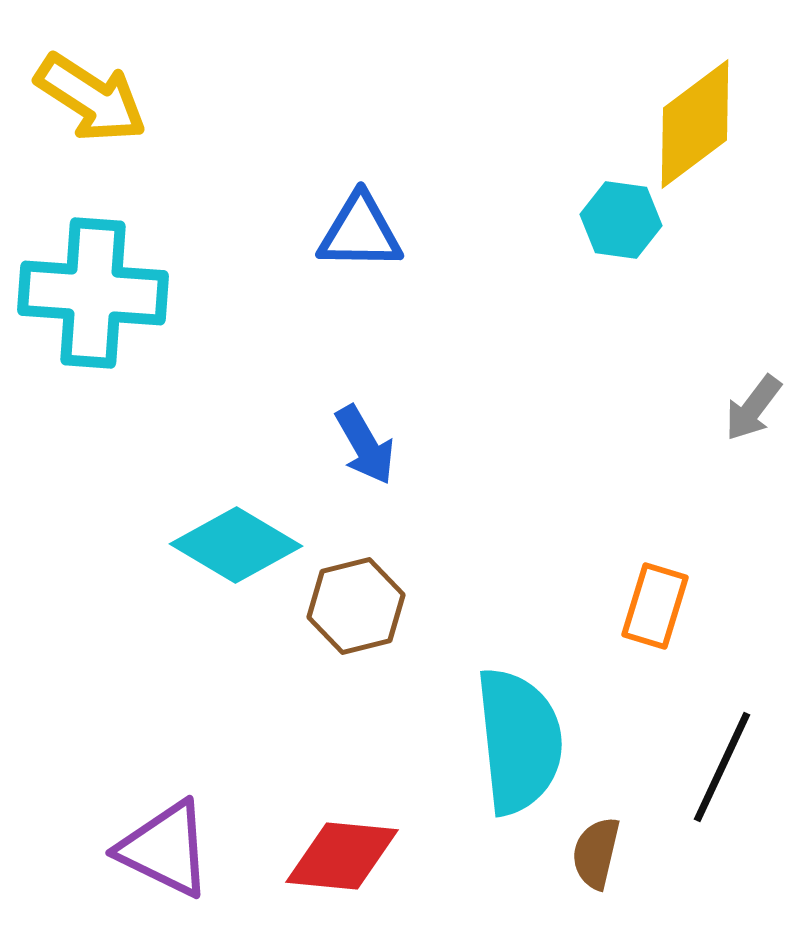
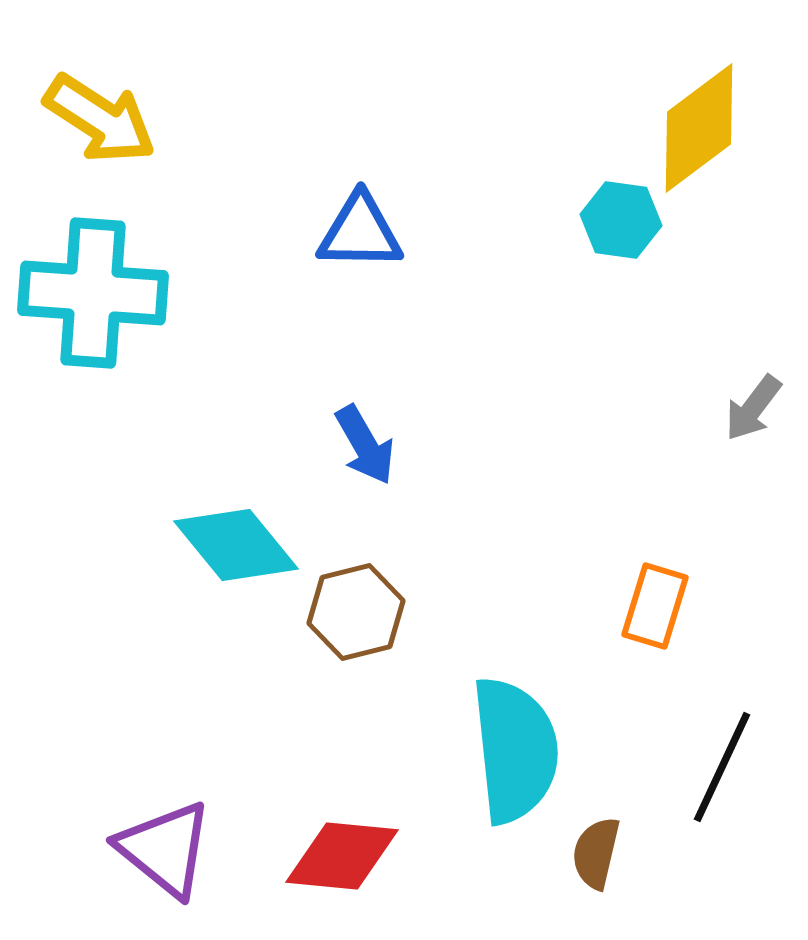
yellow arrow: moved 9 px right, 21 px down
yellow diamond: moved 4 px right, 4 px down
cyan diamond: rotated 20 degrees clockwise
brown hexagon: moved 6 px down
cyan semicircle: moved 4 px left, 9 px down
purple triangle: rotated 13 degrees clockwise
